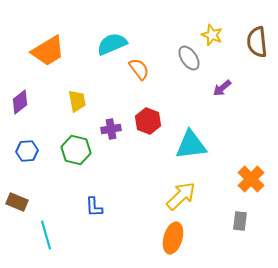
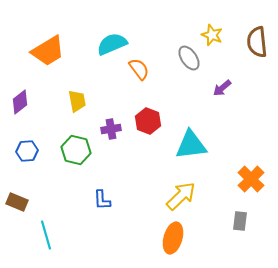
blue L-shape: moved 8 px right, 7 px up
